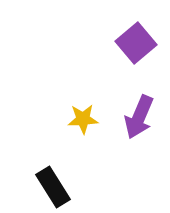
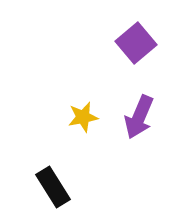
yellow star: moved 2 px up; rotated 8 degrees counterclockwise
